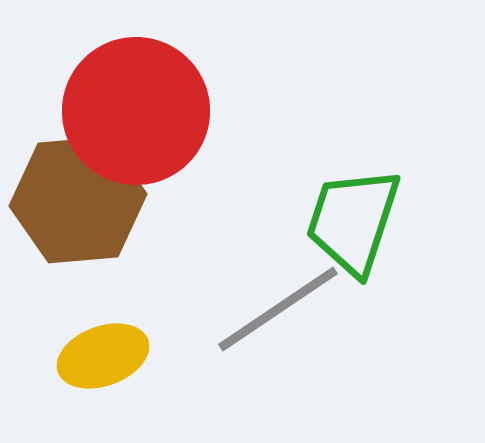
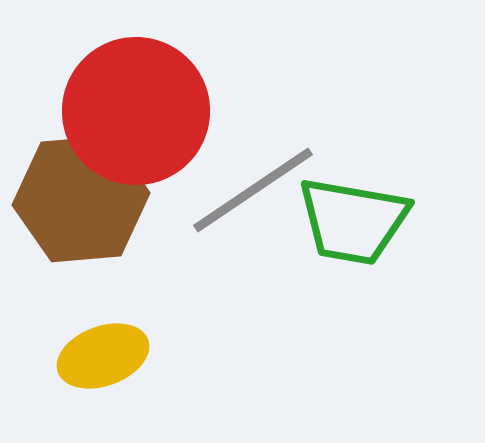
brown hexagon: moved 3 px right, 1 px up
green trapezoid: rotated 98 degrees counterclockwise
gray line: moved 25 px left, 119 px up
